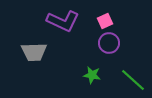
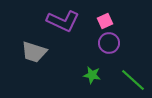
gray trapezoid: rotated 20 degrees clockwise
